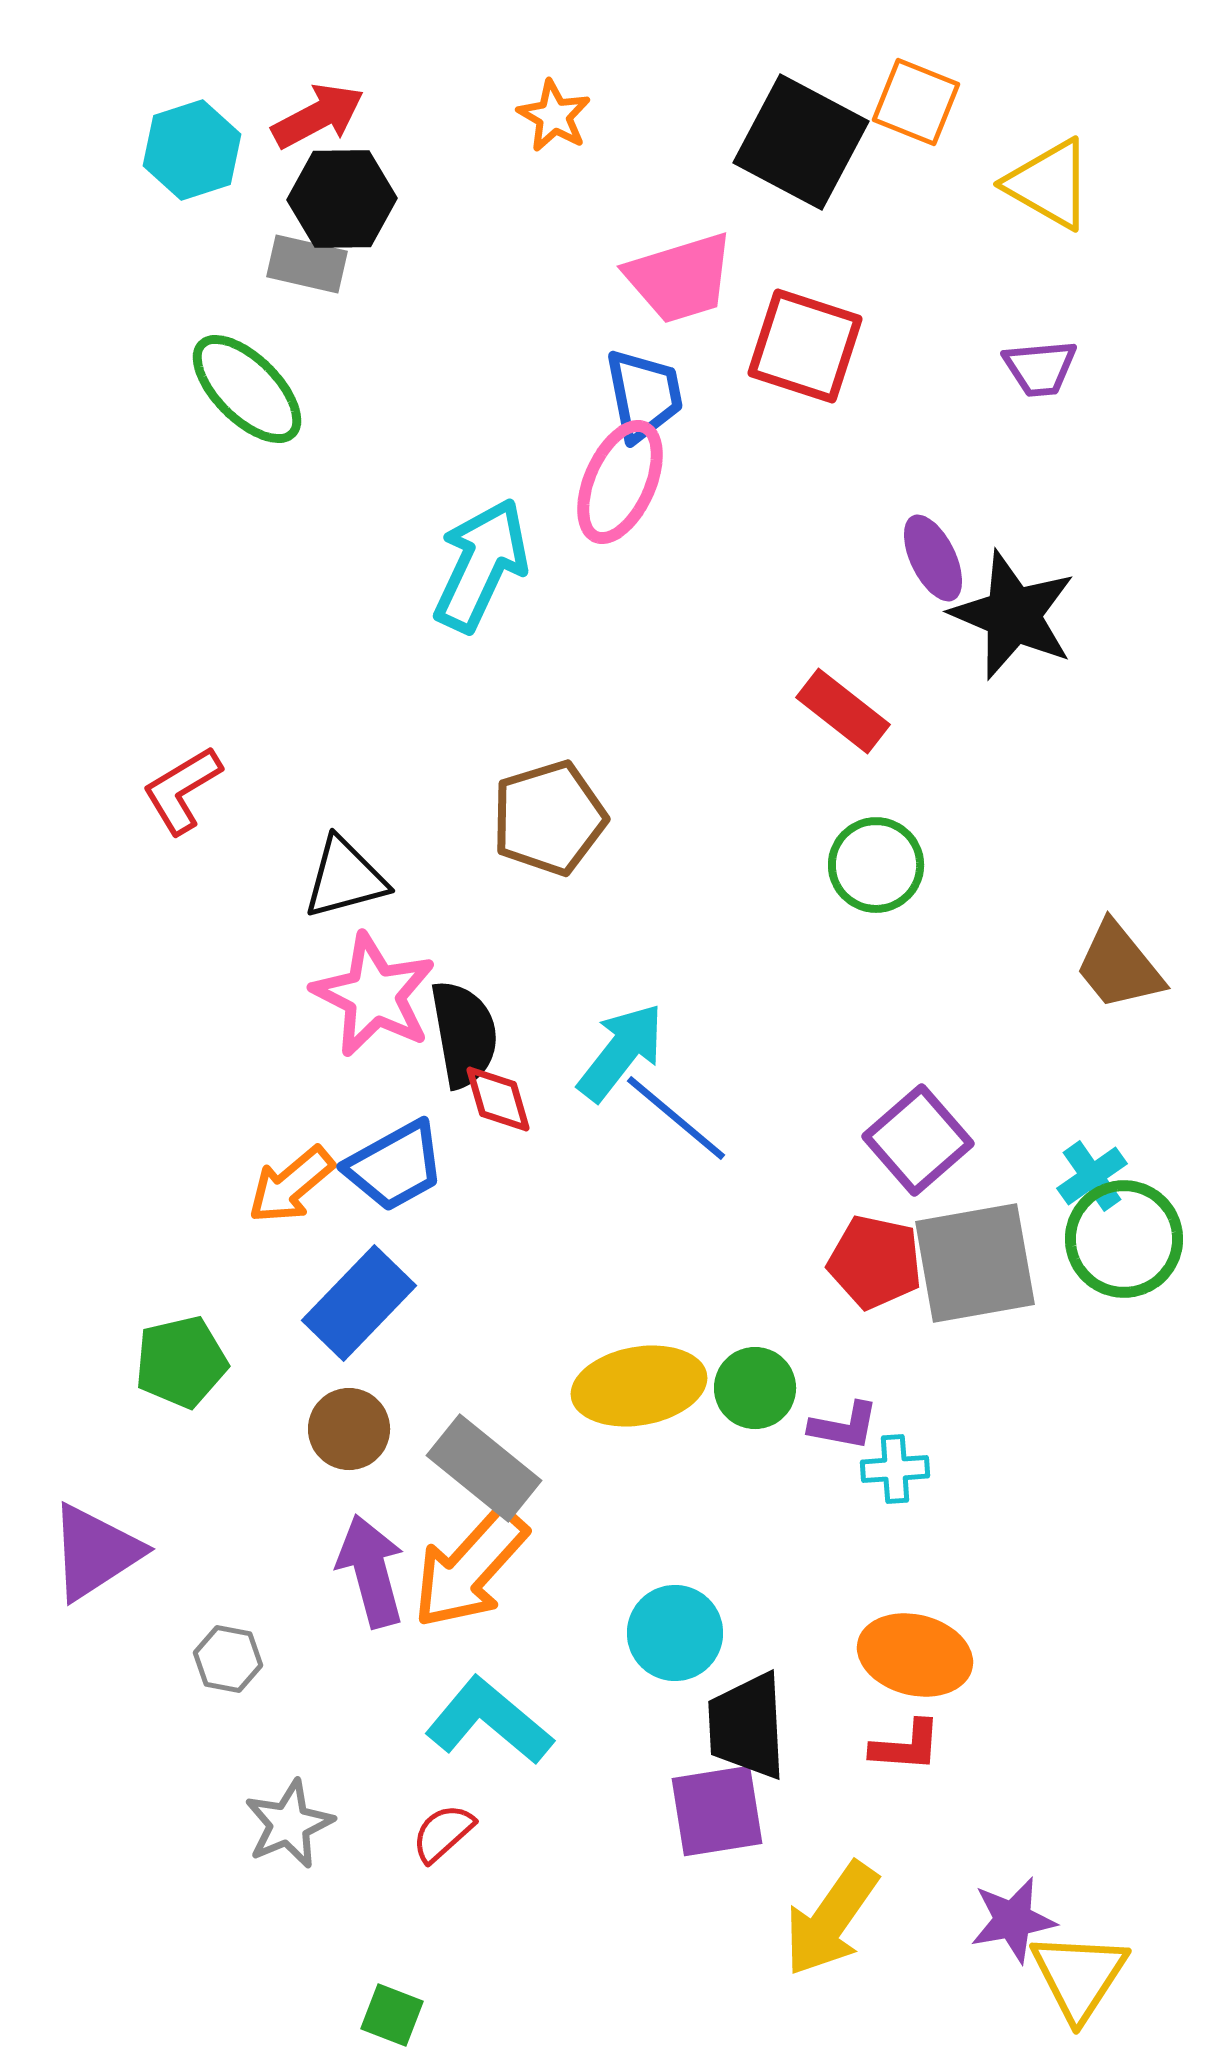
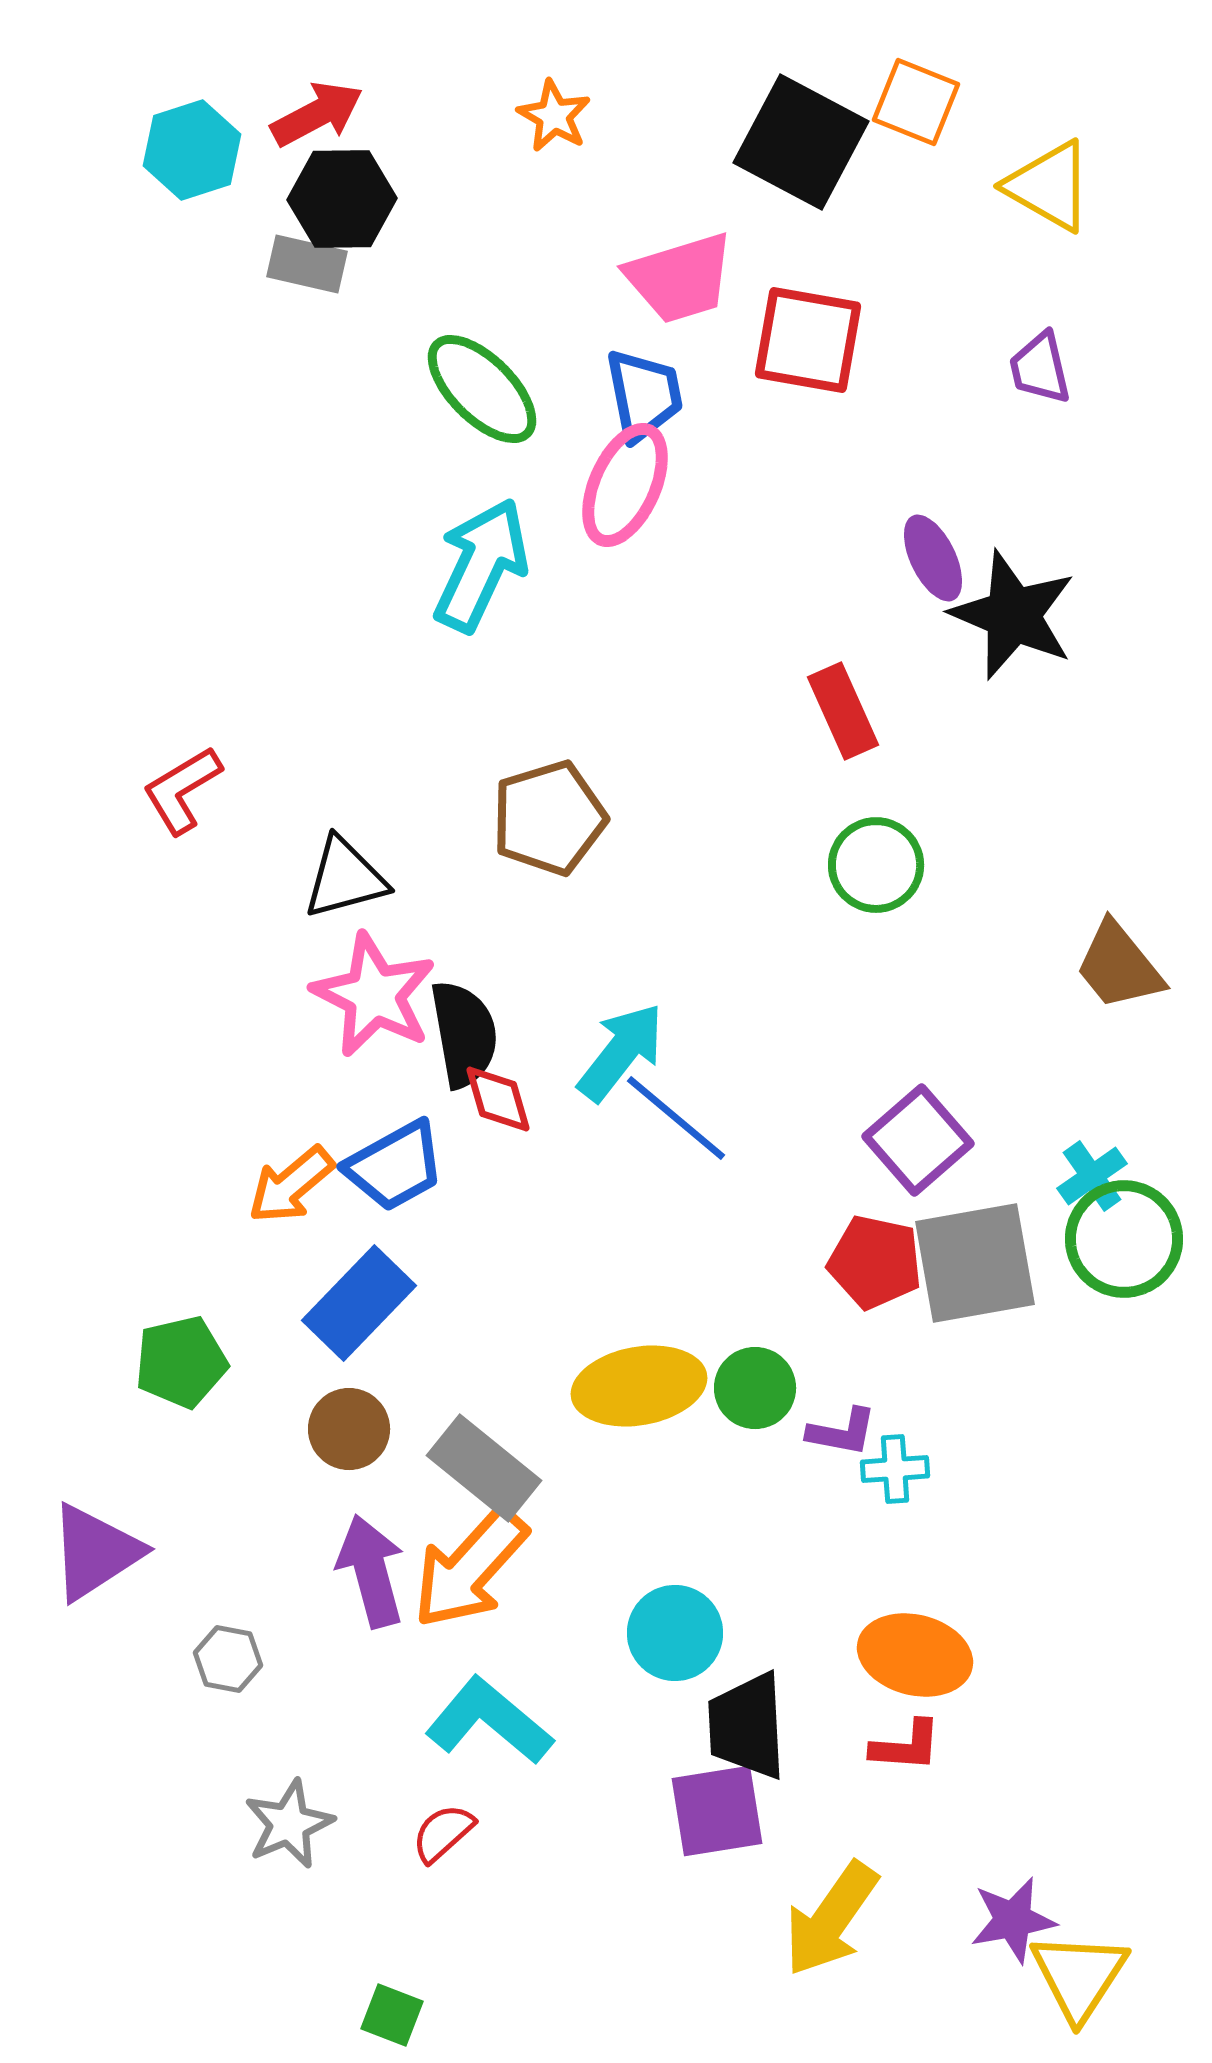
red arrow at (318, 116): moved 1 px left, 2 px up
yellow triangle at (1049, 184): moved 2 px down
red square at (805, 346): moved 3 px right, 6 px up; rotated 8 degrees counterclockwise
purple trapezoid at (1040, 368): rotated 82 degrees clockwise
green ellipse at (247, 389): moved 235 px right
pink ellipse at (620, 482): moved 5 px right, 3 px down
red rectangle at (843, 711): rotated 28 degrees clockwise
purple L-shape at (844, 1426): moved 2 px left, 6 px down
